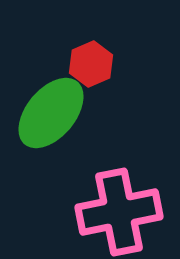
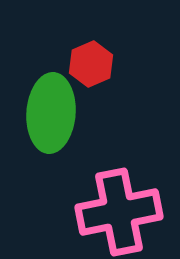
green ellipse: rotated 36 degrees counterclockwise
